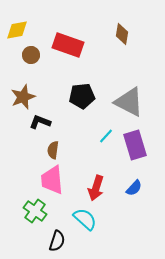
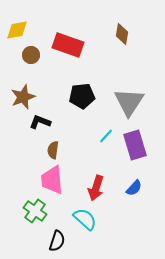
gray triangle: rotated 36 degrees clockwise
